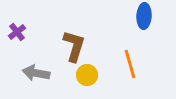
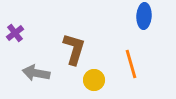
purple cross: moved 2 px left, 1 px down
brown L-shape: moved 3 px down
orange line: moved 1 px right
yellow circle: moved 7 px right, 5 px down
